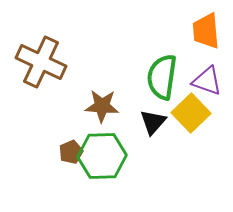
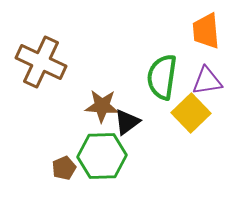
purple triangle: rotated 28 degrees counterclockwise
black triangle: moved 26 px left; rotated 12 degrees clockwise
brown pentagon: moved 7 px left, 16 px down
